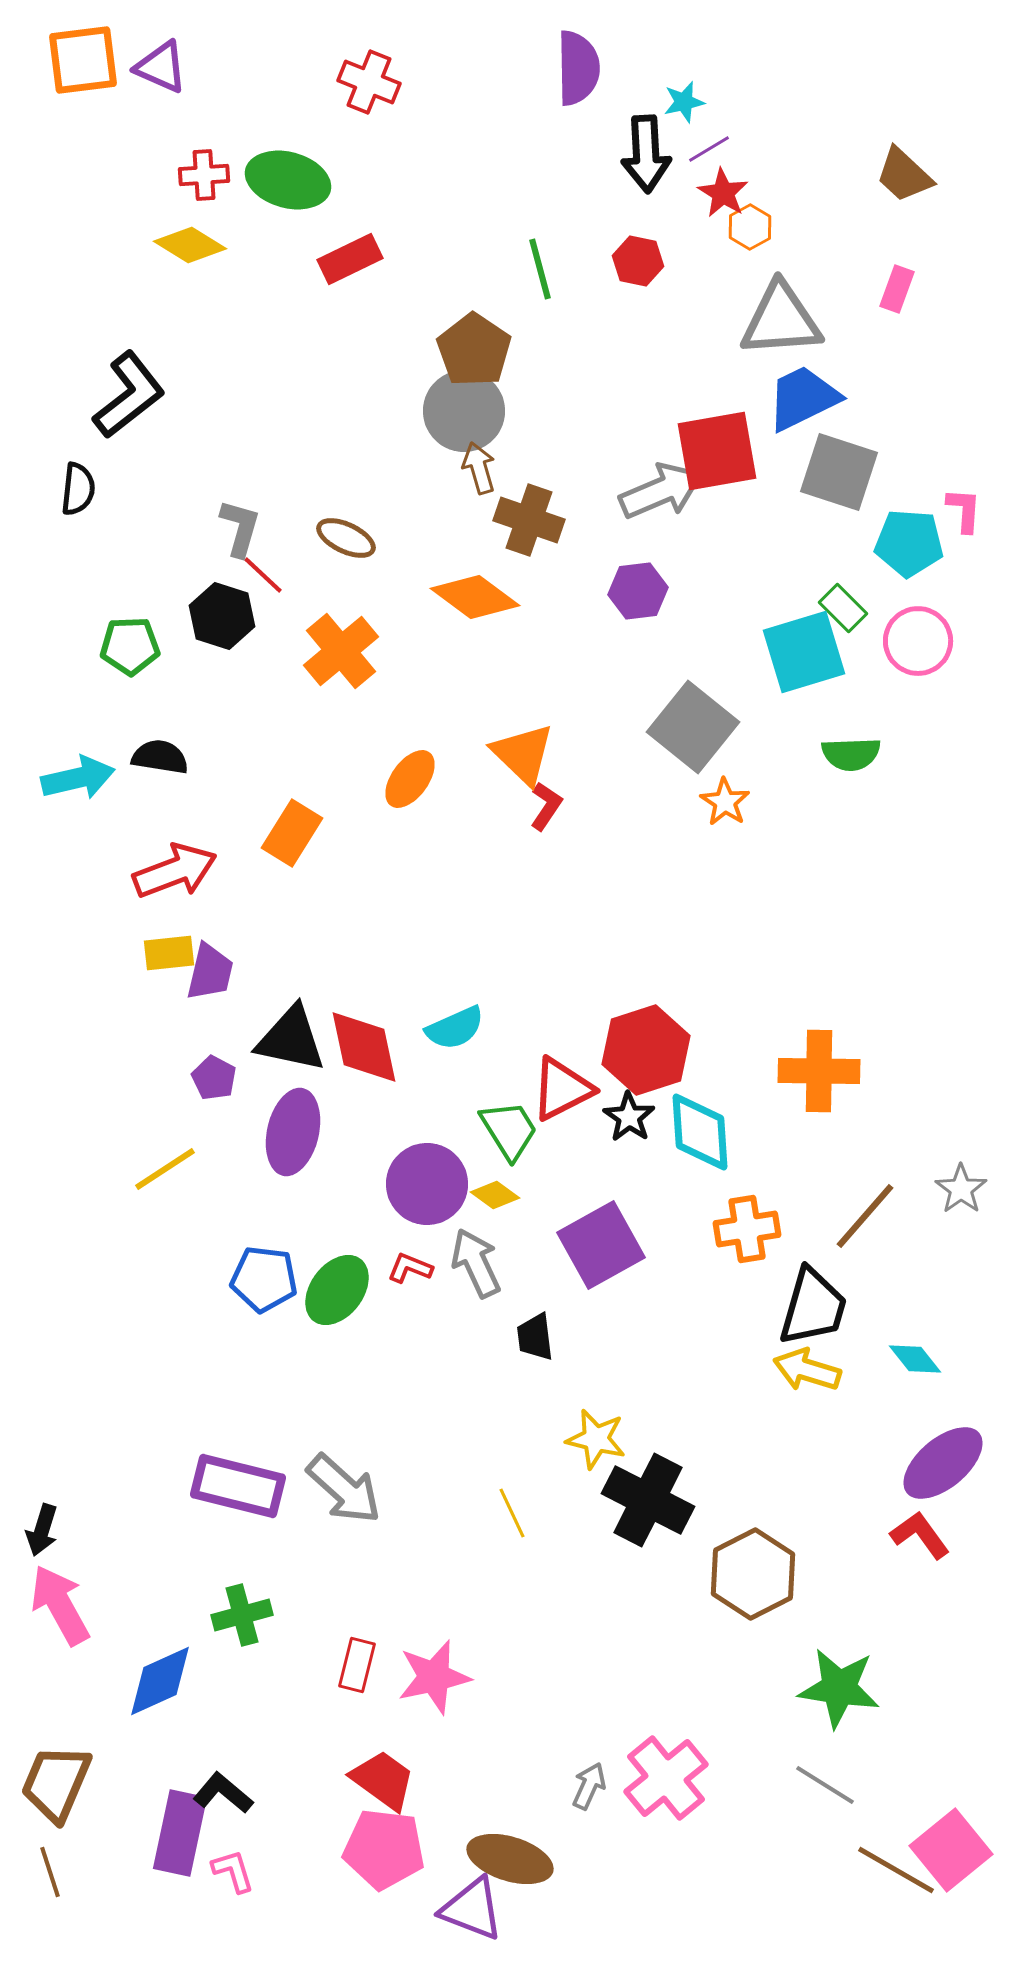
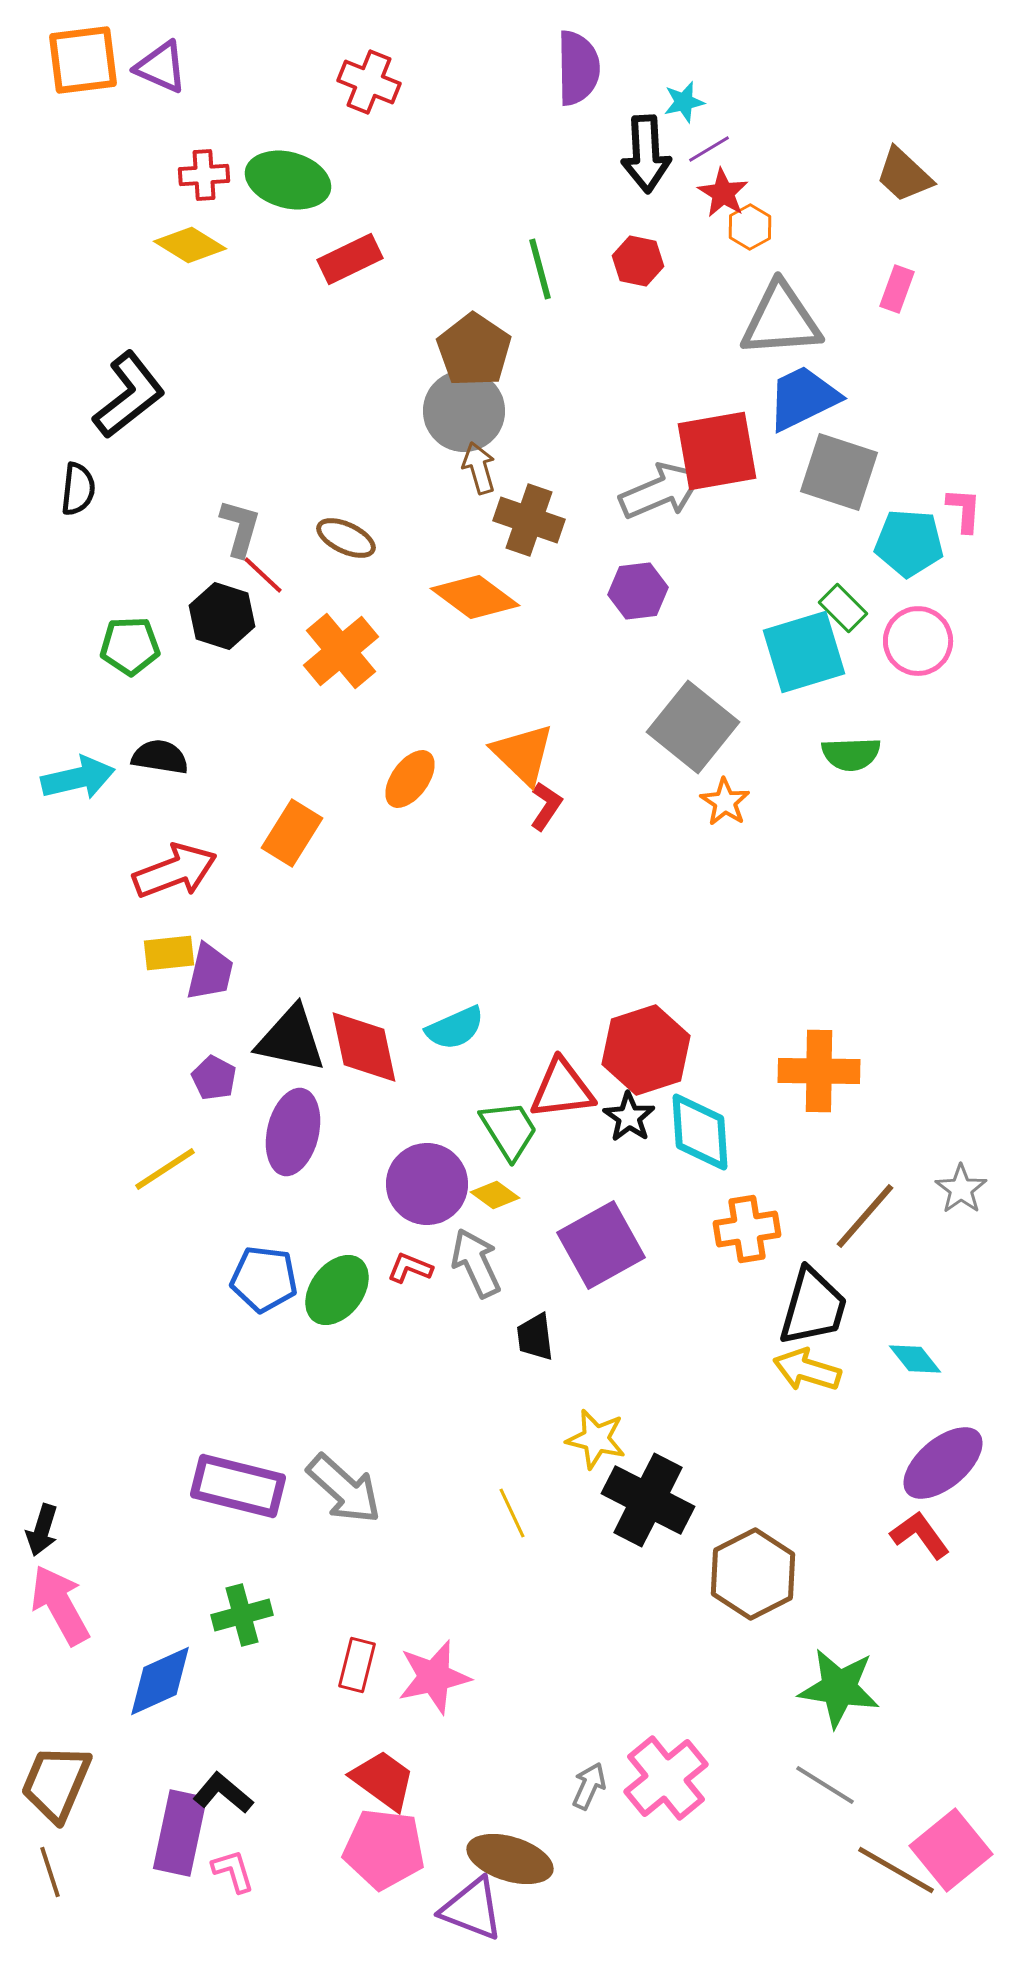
red triangle at (562, 1089): rotated 20 degrees clockwise
